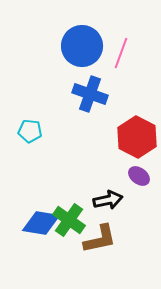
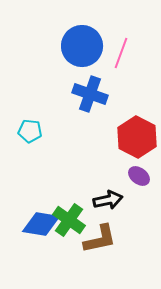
blue diamond: moved 1 px down
